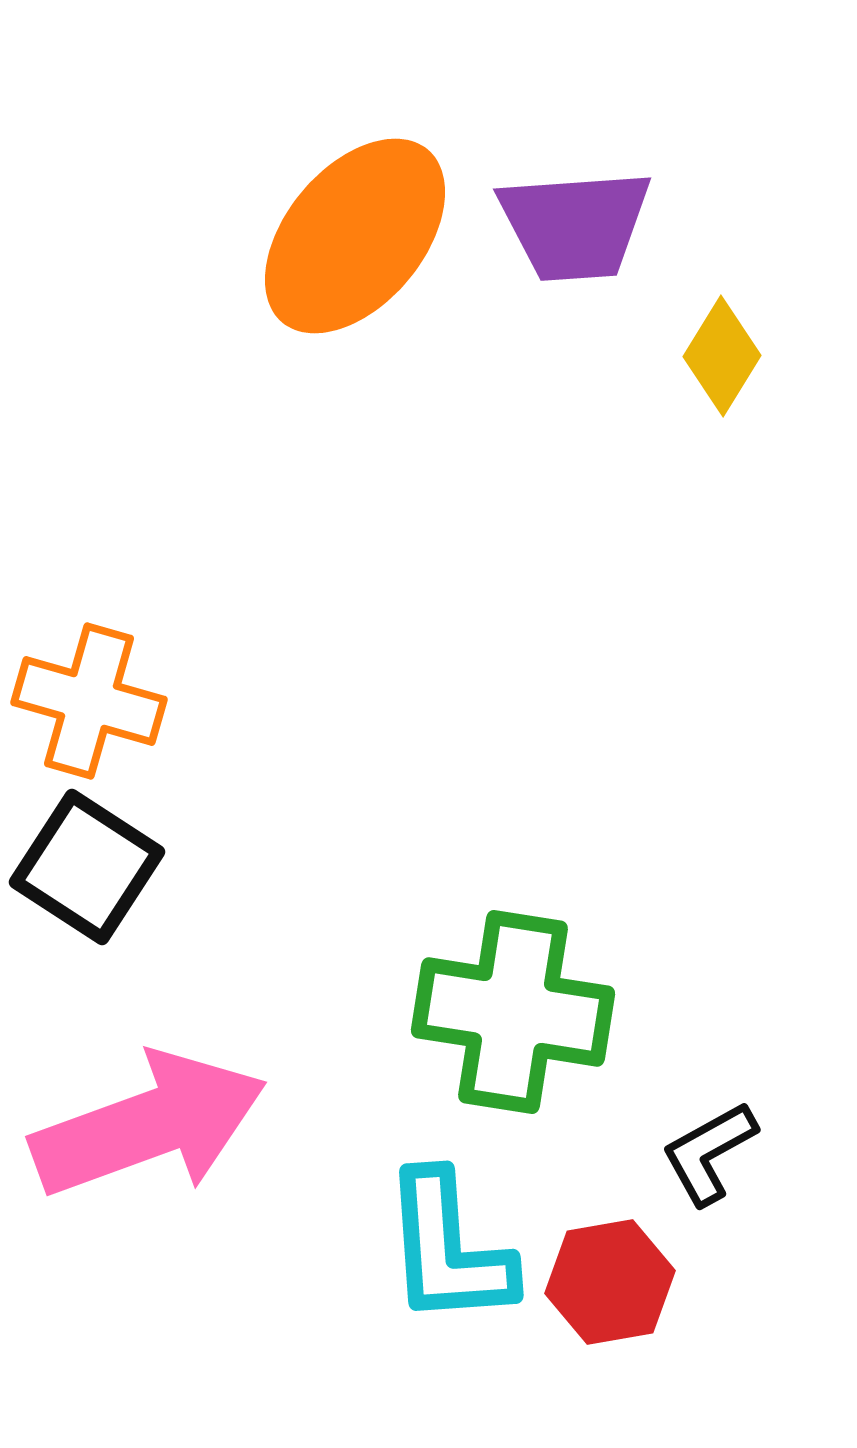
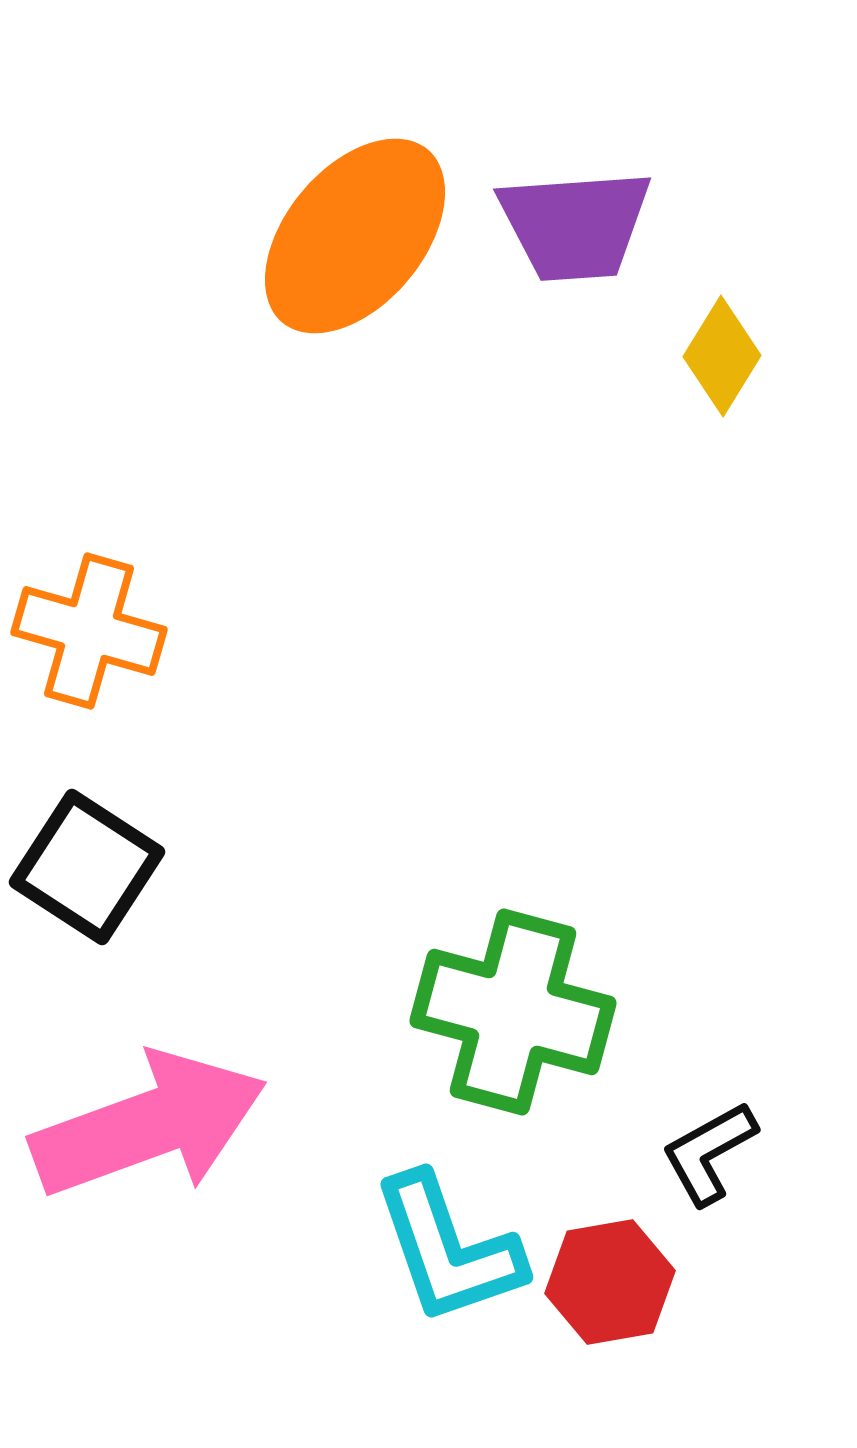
orange cross: moved 70 px up
green cross: rotated 6 degrees clockwise
cyan L-shape: rotated 15 degrees counterclockwise
